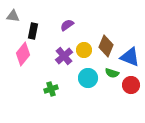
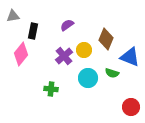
gray triangle: rotated 16 degrees counterclockwise
brown diamond: moved 7 px up
pink diamond: moved 2 px left
red circle: moved 22 px down
green cross: rotated 24 degrees clockwise
